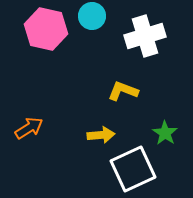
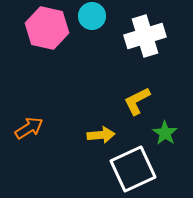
pink hexagon: moved 1 px right, 1 px up
yellow L-shape: moved 14 px right, 10 px down; rotated 48 degrees counterclockwise
